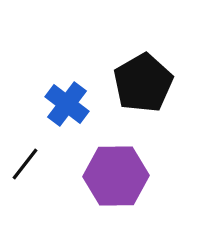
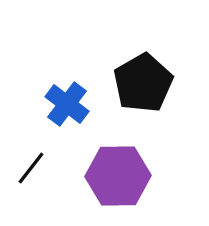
black line: moved 6 px right, 4 px down
purple hexagon: moved 2 px right
